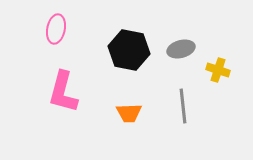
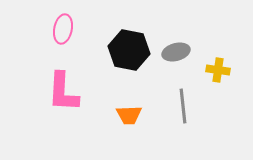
pink ellipse: moved 7 px right
gray ellipse: moved 5 px left, 3 px down
yellow cross: rotated 10 degrees counterclockwise
pink L-shape: rotated 12 degrees counterclockwise
orange trapezoid: moved 2 px down
